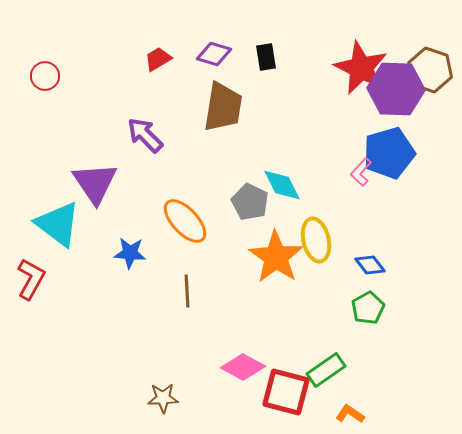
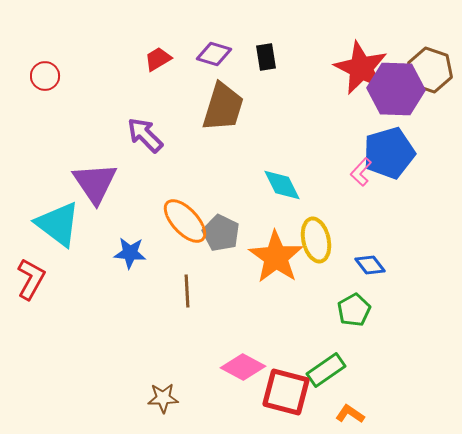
brown trapezoid: rotated 8 degrees clockwise
gray pentagon: moved 29 px left, 31 px down
green pentagon: moved 14 px left, 2 px down
